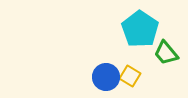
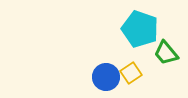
cyan pentagon: rotated 15 degrees counterclockwise
yellow square: moved 1 px right, 3 px up; rotated 25 degrees clockwise
